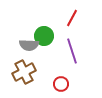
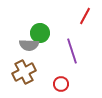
red line: moved 13 px right, 2 px up
green circle: moved 4 px left, 3 px up
